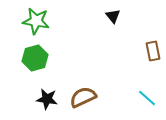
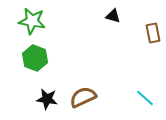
black triangle: rotated 35 degrees counterclockwise
green star: moved 4 px left
brown rectangle: moved 18 px up
green hexagon: rotated 25 degrees counterclockwise
cyan line: moved 2 px left
